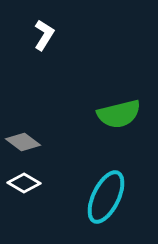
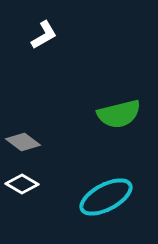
white L-shape: rotated 28 degrees clockwise
white diamond: moved 2 px left, 1 px down
cyan ellipse: rotated 36 degrees clockwise
